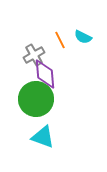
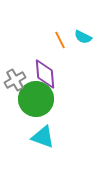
gray cross: moved 19 px left, 25 px down
